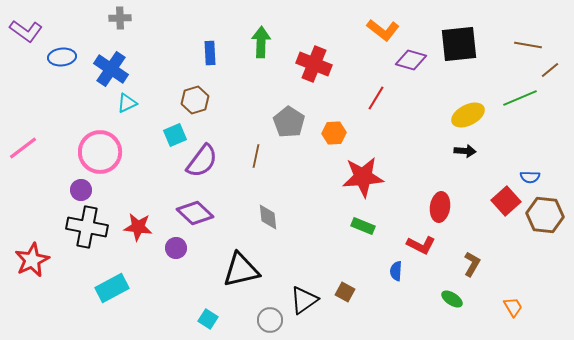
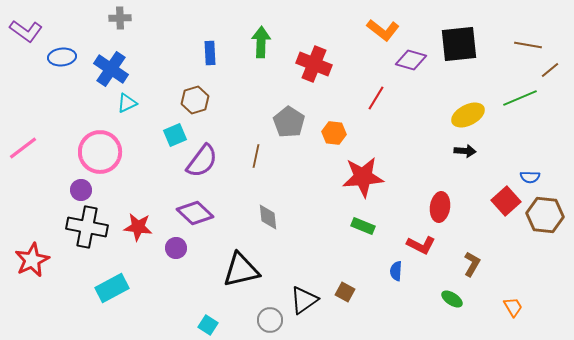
orange hexagon at (334, 133): rotated 10 degrees clockwise
cyan square at (208, 319): moved 6 px down
